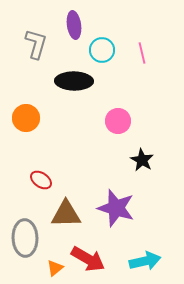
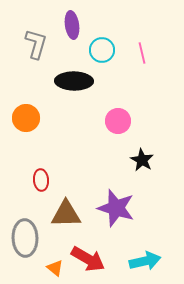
purple ellipse: moved 2 px left
red ellipse: rotated 50 degrees clockwise
orange triangle: rotated 42 degrees counterclockwise
